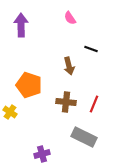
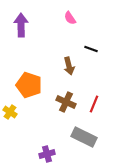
brown cross: rotated 18 degrees clockwise
purple cross: moved 5 px right
